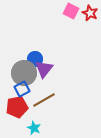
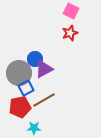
red star: moved 20 px left, 20 px down; rotated 28 degrees clockwise
purple triangle: rotated 24 degrees clockwise
gray circle: moved 5 px left
blue square: moved 4 px right, 1 px up
red pentagon: moved 3 px right
cyan star: rotated 24 degrees counterclockwise
